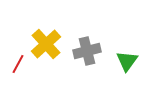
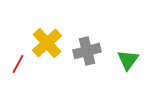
yellow cross: moved 1 px right, 1 px up
green triangle: moved 1 px right, 1 px up
